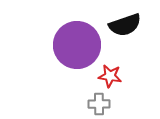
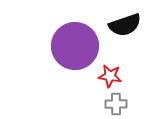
purple circle: moved 2 px left, 1 px down
gray cross: moved 17 px right
